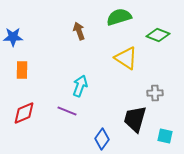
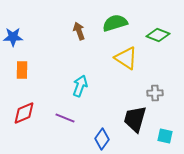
green semicircle: moved 4 px left, 6 px down
purple line: moved 2 px left, 7 px down
